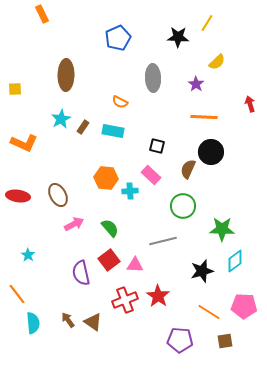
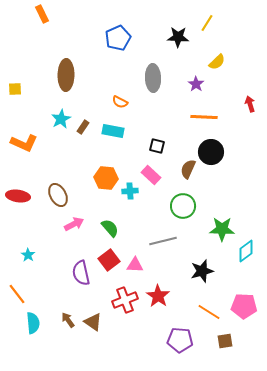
cyan diamond at (235, 261): moved 11 px right, 10 px up
